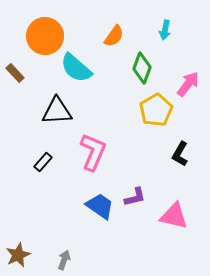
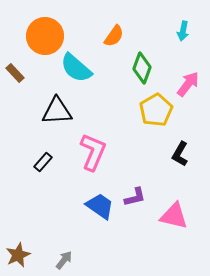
cyan arrow: moved 18 px right, 1 px down
gray arrow: rotated 18 degrees clockwise
